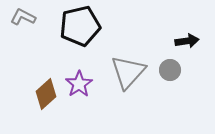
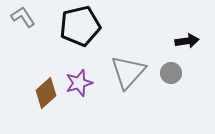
gray L-shape: rotated 30 degrees clockwise
gray circle: moved 1 px right, 3 px down
purple star: moved 1 px up; rotated 16 degrees clockwise
brown diamond: moved 1 px up
